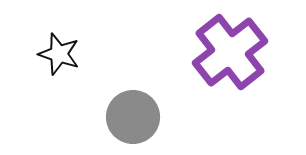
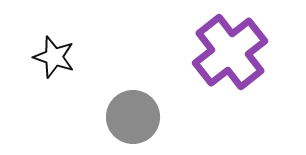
black star: moved 5 px left, 3 px down
